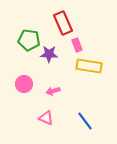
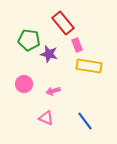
red rectangle: rotated 15 degrees counterclockwise
purple star: rotated 12 degrees clockwise
